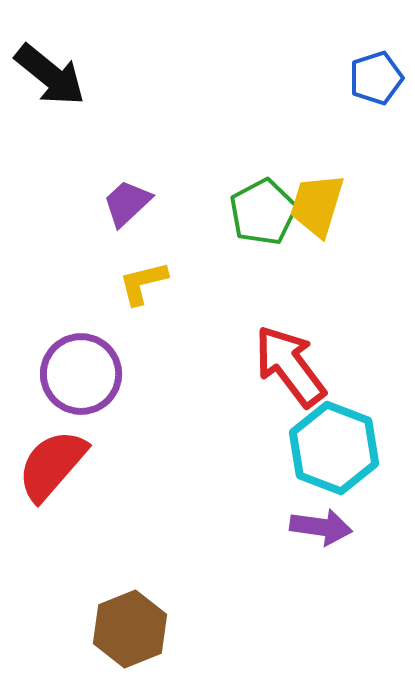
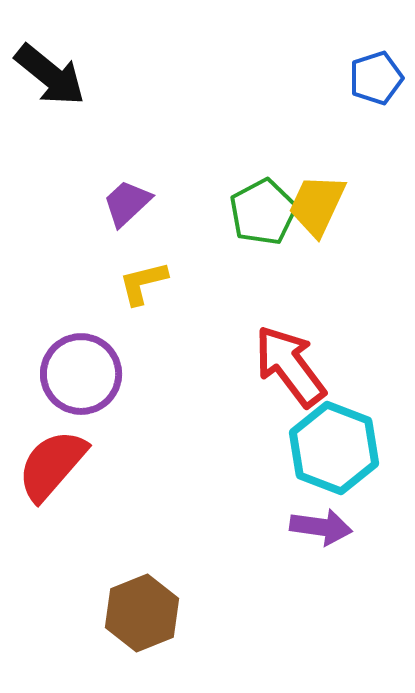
yellow trapezoid: rotated 8 degrees clockwise
brown hexagon: moved 12 px right, 16 px up
